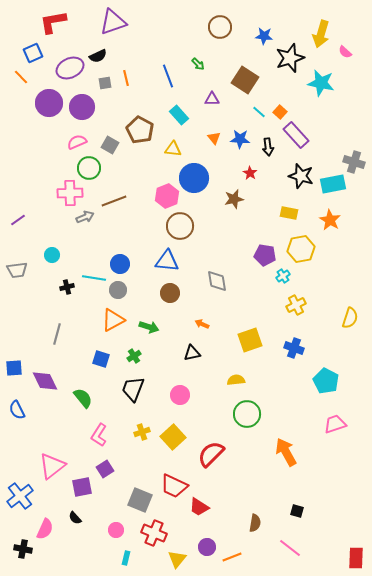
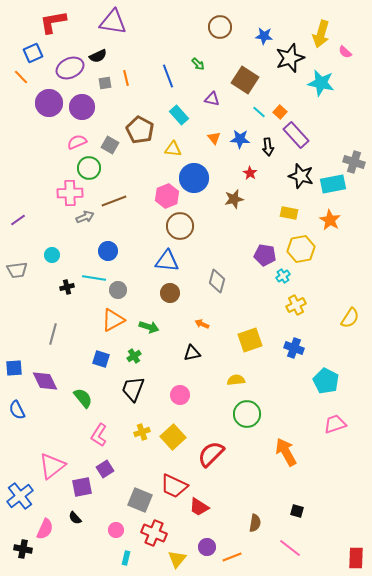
purple triangle at (113, 22): rotated 28 degrees clockwise
purple triangle at (212, 99): rotated 14 degrees clockwise
blue circle at (120, 264): moved 12 px left, 13 px up
gray diamond at (217, 281): rotated 25 degrees clockwise
yellow semicircle at (350, 318): rotated 15 degrees clockwise
gray line at (57, 334): moved 4 px left
